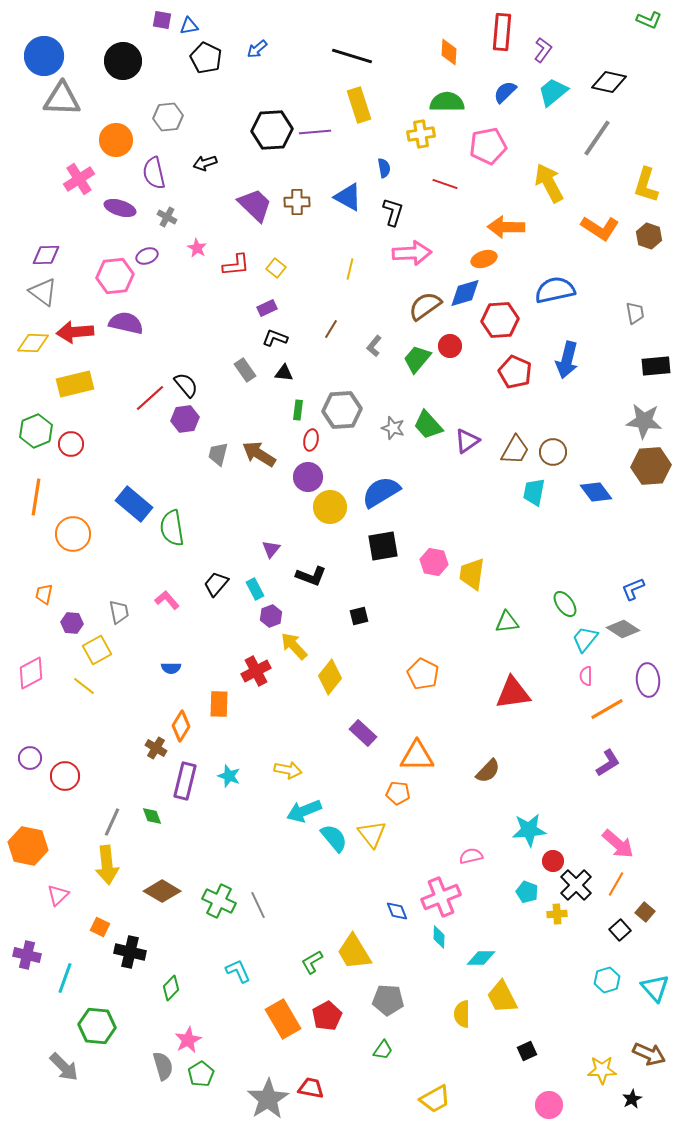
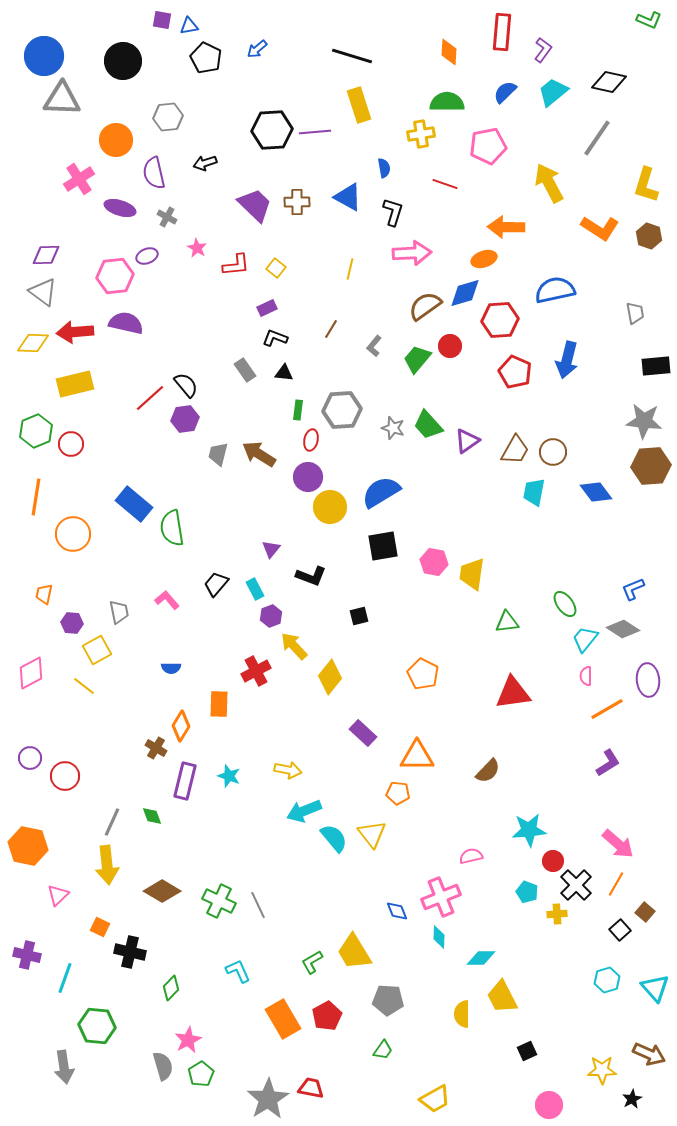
gray arrow at (64, 1067): rotated 36 degrees clockwise
